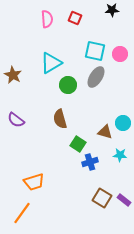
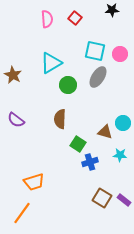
red square: rotated 16 degrees clockwise
gray ellipse: moved 2 px right
brown semicircle: rotated 18 degrees clockwise
